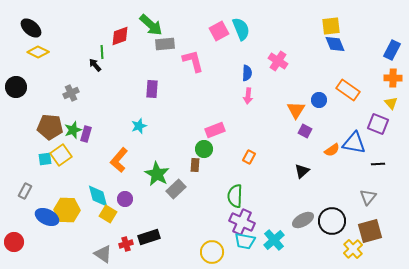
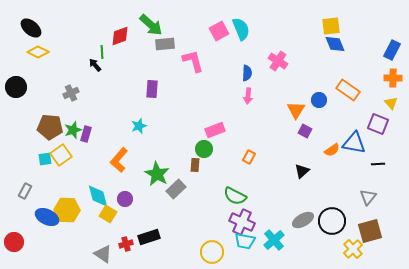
green semicircle at (235, 196): rotated 65 degrees counterclockwise
